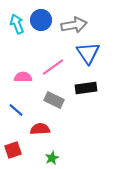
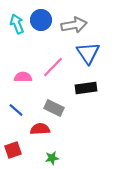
pink line: rotated 10 degrees counterclockwise
gray rectangle: moved 8 px down
green star: rotated 16 degrees clockwise
